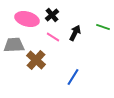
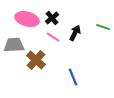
black cross: moved 3 px down
blue line: rotated 54 degrees counterclockwise
